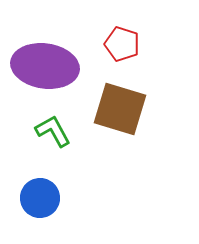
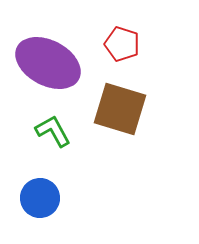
purple ellipse: moved 3 px right, 3 px up; rotated 20 degrees clockwise
